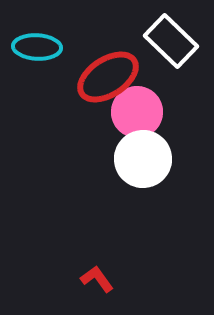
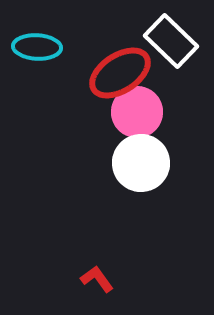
red ellipse: moved 12 px right, 4 px up
white circle: moved 2 px left, 4 px down
